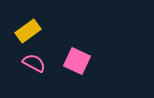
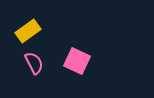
pink semicircle: rotated 35 degrees clockwise
